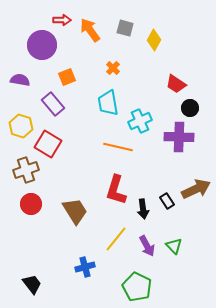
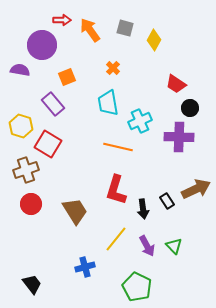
purple semicircle: moved 10 px up
